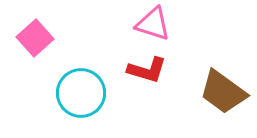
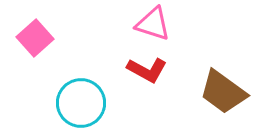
red L-shape: rotated 12 degrees clockwise
cyan circle: moved 10 px down
